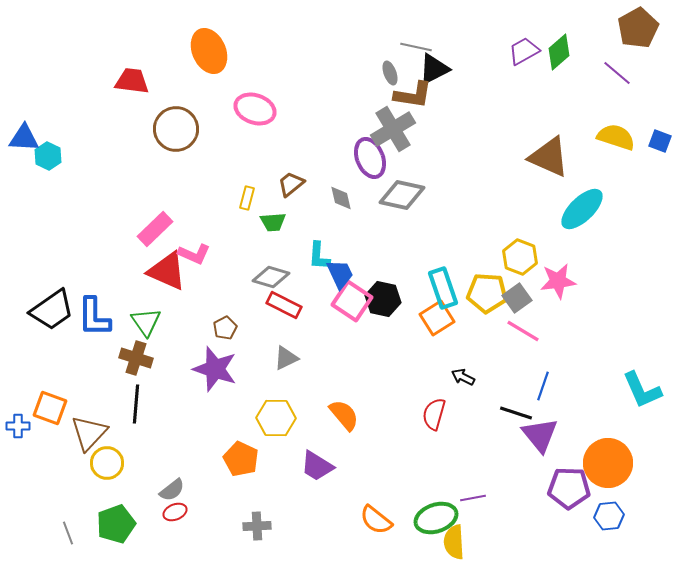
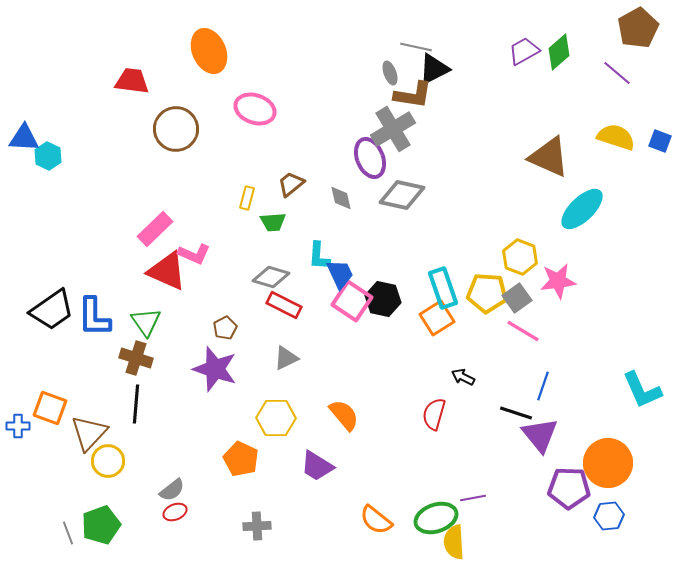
yellow circle at (107, 463): moved 1 px right, 2 px up
green pentagon at (116, 524): moved 15 px left, 1 px down
